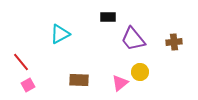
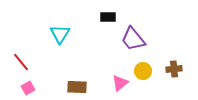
cyan triangle: rotated 30 degrees counterclockwise
brown cross: moved 27 px down
yellow circle: moved 3 px right, 1 px up
brown rectangle: moved 2 px left, 7 px down
pink square: moved 3 px down
